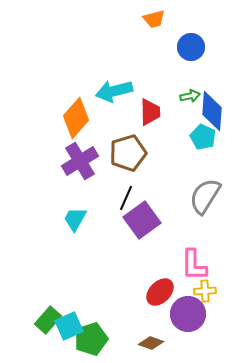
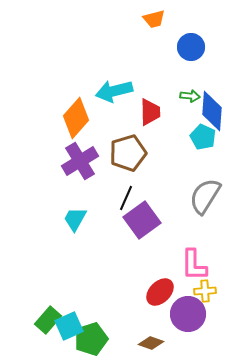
green arrow: rotated 18 degrees clockwise
